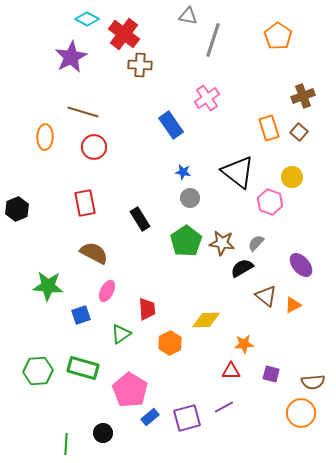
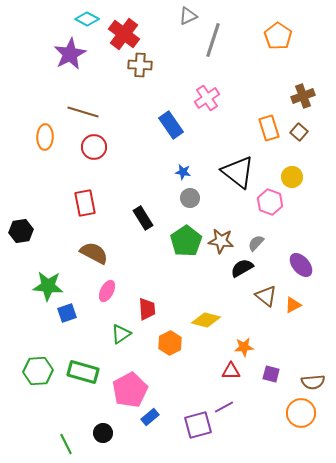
gray triangle at (188, 16): rotated 36 degrees counterclockwise
purple star at (71, 57): moved 1 px left, 3 px up
black hexagon at (17, 209): moved 4 px right, 22 px down; rotated 15 degrees clockwise
black rectangle at (140, 219): moved 3 px right, 1 px up
brown star at (222, 243): moved 1 px left, 2 px up
blue square at (81, 315): moved 14 px left, 2 px up
yellow diamond at (206, 320): rotated 16 degrees clockwise
orange star at (244, 344): moved 3 px down
green rectangle at (83, 368): moved 4 px down
pink pentagon at (130, 390): rotated 12 degrees clockwise
purple square at (187, 418): moved 11 px right, 7 px down
green line at (66, 444): rotated 30 degrees counterclockwise
